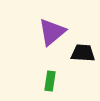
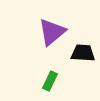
green rectangle: rotated 18 degrees clockwise
